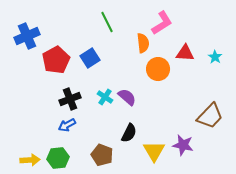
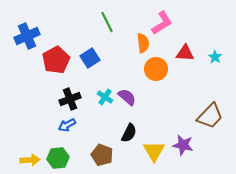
orange circle: moved 2 px left
